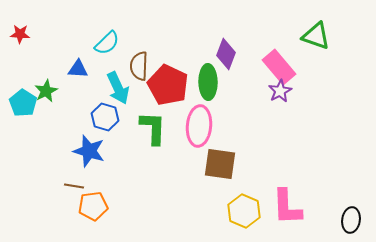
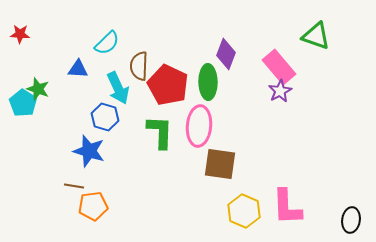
green star: moved 8 px left, 2 px up; rotated 25 degrees counterclockwise
green L-shape: moved 7 px right, 4 px down
